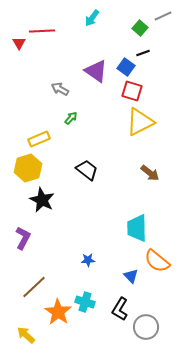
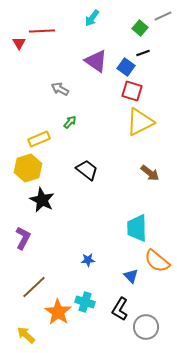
purple triangle: moved 10 px up
green arrow: moved 1 px left, 4 px down
